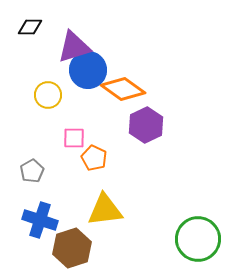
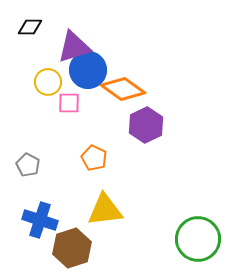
yellow circle: moved 13 px up
pink square: moved 5 px left, 35 px up
gray pentagon: moved 4 px left, 6 px up; rotated 15 degrees counterclockwise
